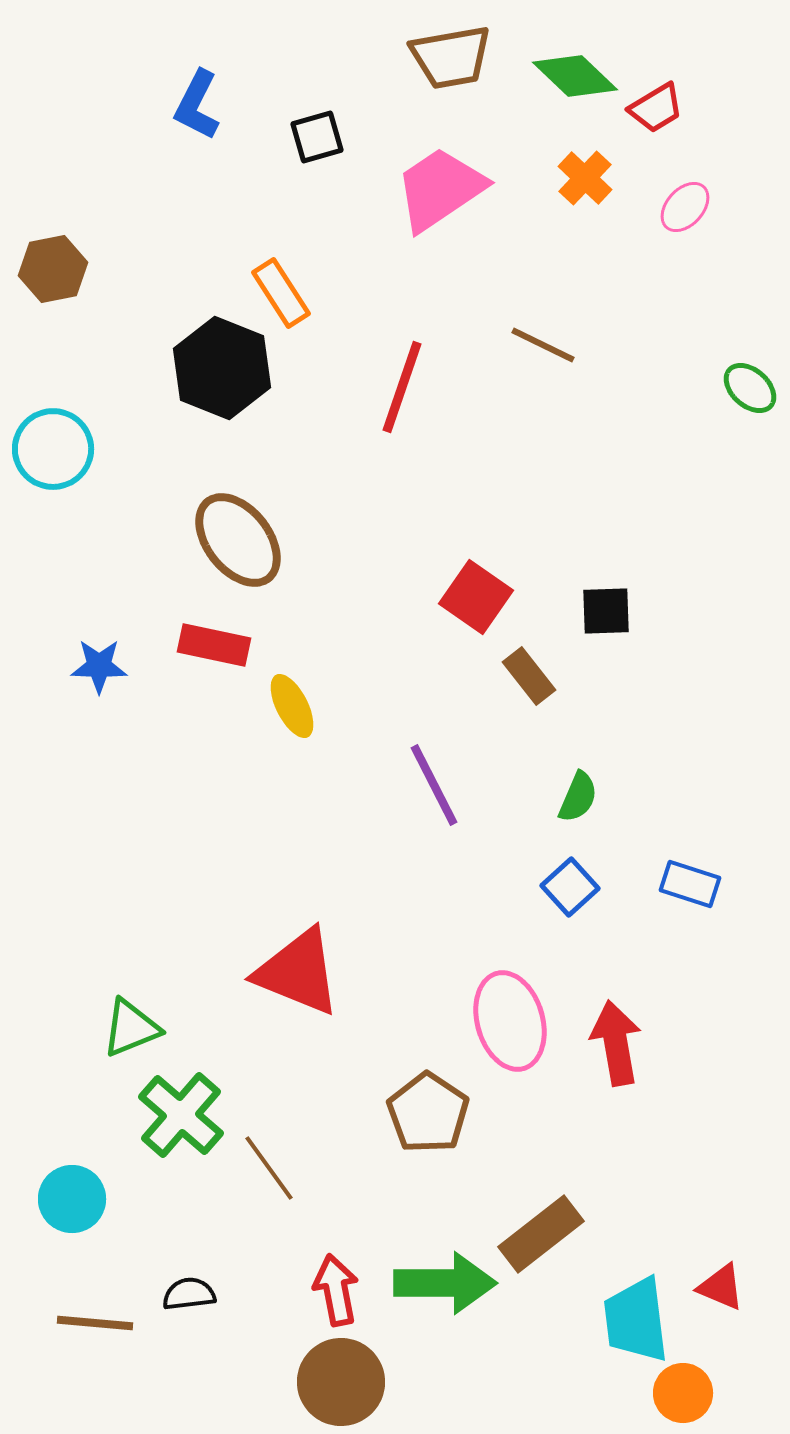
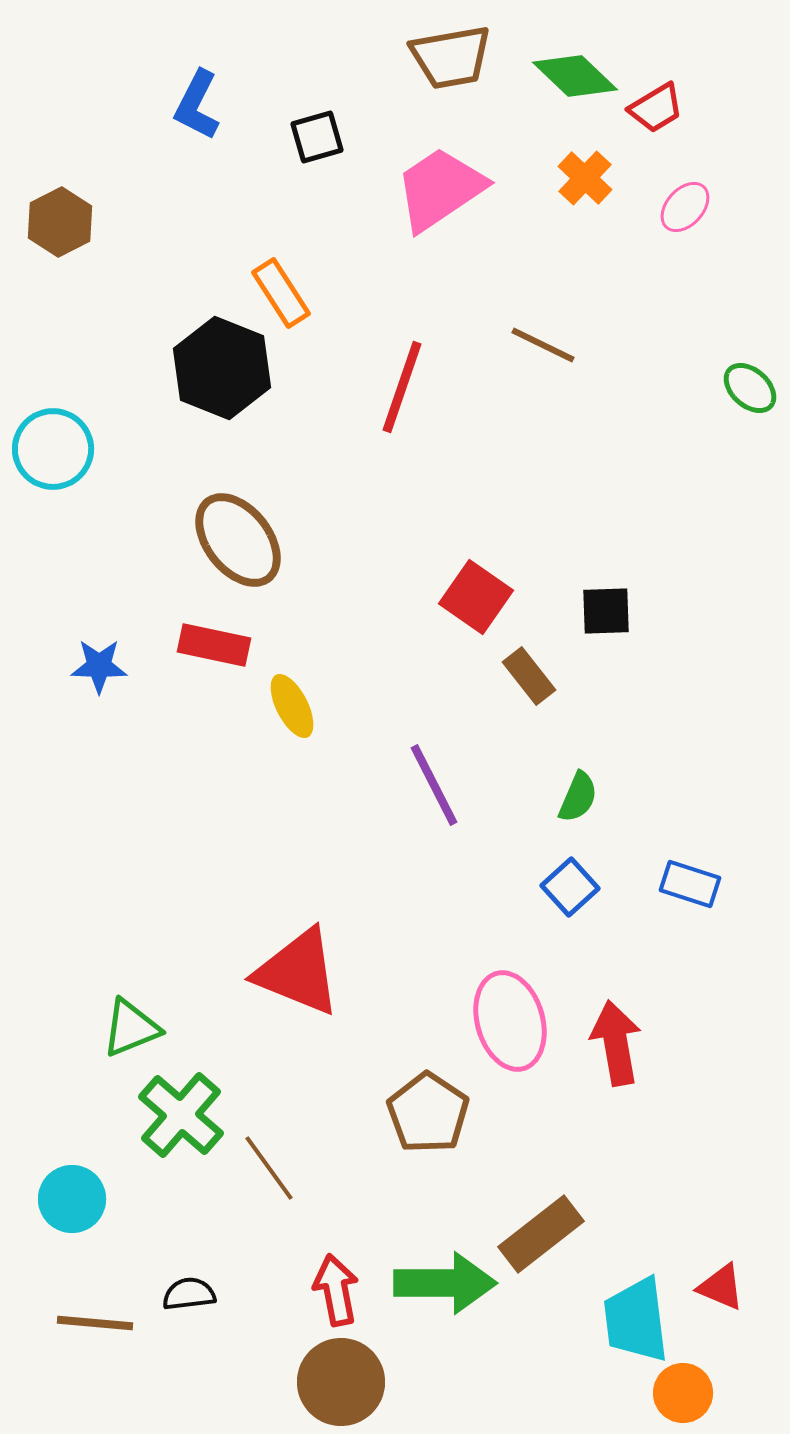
brown hexagon at (53, 269): moved 7 px right, 47 px up; rotated 16 degrees counterclockwise
